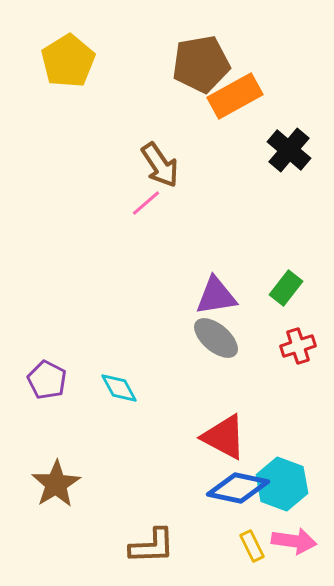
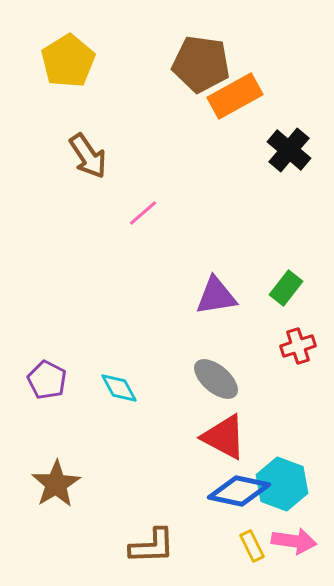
brown pentagon: rotated 18 degrees clockwise
brown arrow: moved 72 px left, 9 px up
pink line: moved 3 px left, 10 px down
gray ellipse: moved 41 px down
blue diamond: moved 1 px right, 3 px down
